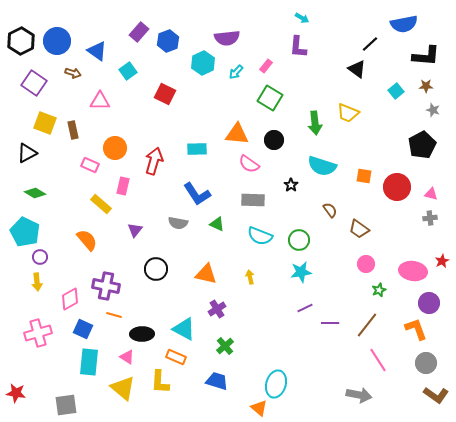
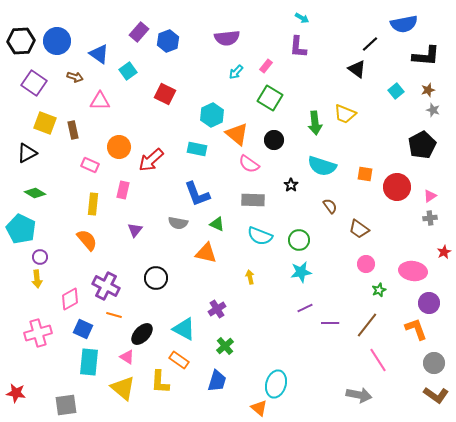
black hexagon at (21, 41): rotated 24 degrees clockwise
blue triangle at (97, 51): moved 2 px right, 3 px down
cyan hexagon at (203, 63): moved 9 px right, 52 px down
brown arrow at (73, 73): moved 2 px right, 4 px down
brown star at (426, 86): moved 2 px right, 4 px down; rotated 16 degrees counterclockwise
yellow trapezoid at (348, 113): moved 3 px left, 1 px down
orange triangle at (237, 134): rotated 35 degrees clockwise
orange circle at (115, 148): moved 4 px right, 1 px up
cyan rectangle at (197, 149): rotated 12 degrees clockwise
red arrow at (154, 161): moved 3 px left, 1 px up; rotated 148 degrees counterclockwise
orange square at (364, 176): moved 1 px right, 2 px up
pink rectangle at (123, 186): moved 4 px down
blue L-shape at (197, 194): rotated 12 degrees clockwise
pink triangle at (431, 194): moved 1 px left, 2 px down; rotated 48 degrees counterclockwise
yellow rectangle at (101, 204): moved 8 px left; rotated 55 degrees clockwise
brown semicircle at (330, 210): moved 4 px up
cyan pentagon at (25, 232): moved 4 px left, 3 px up
red star at (442, 261): moved 2 px right, 9 px up
black circle at (156, 269): moved 9 px down
orange triangle at (206, 274): moved 21 px up
yellow arrow at (37, 282): moved 3 px up
purple cross at (106, 286): rotated 16 degrees clockwise
black ellipse at (142, 334): rotated 45 degrees counterclockwise
orange rectangle at (176, 357): moved 3 px right, 3 px down; rotated 12 degrees clockwise
gray circle at (426, 363): moved 8 px right
blue trapezoid at (217, 381): rotated 90 degrees clockwise
